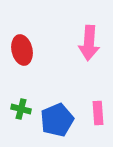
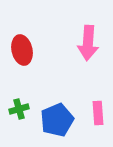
pink arrow: moved 1 px left
green cross: moved 2 px left; rotated 30 degrees counterclockwise
